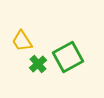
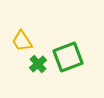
green square: rotated 8 degrees clockwise
